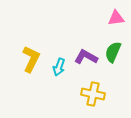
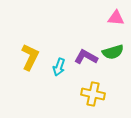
pink triangle: rotated 12 degrees clockwise
green semicircle: rotated 130 degrees counterclockwise
yellow L-shape: moved 1 px left, 2 px up
